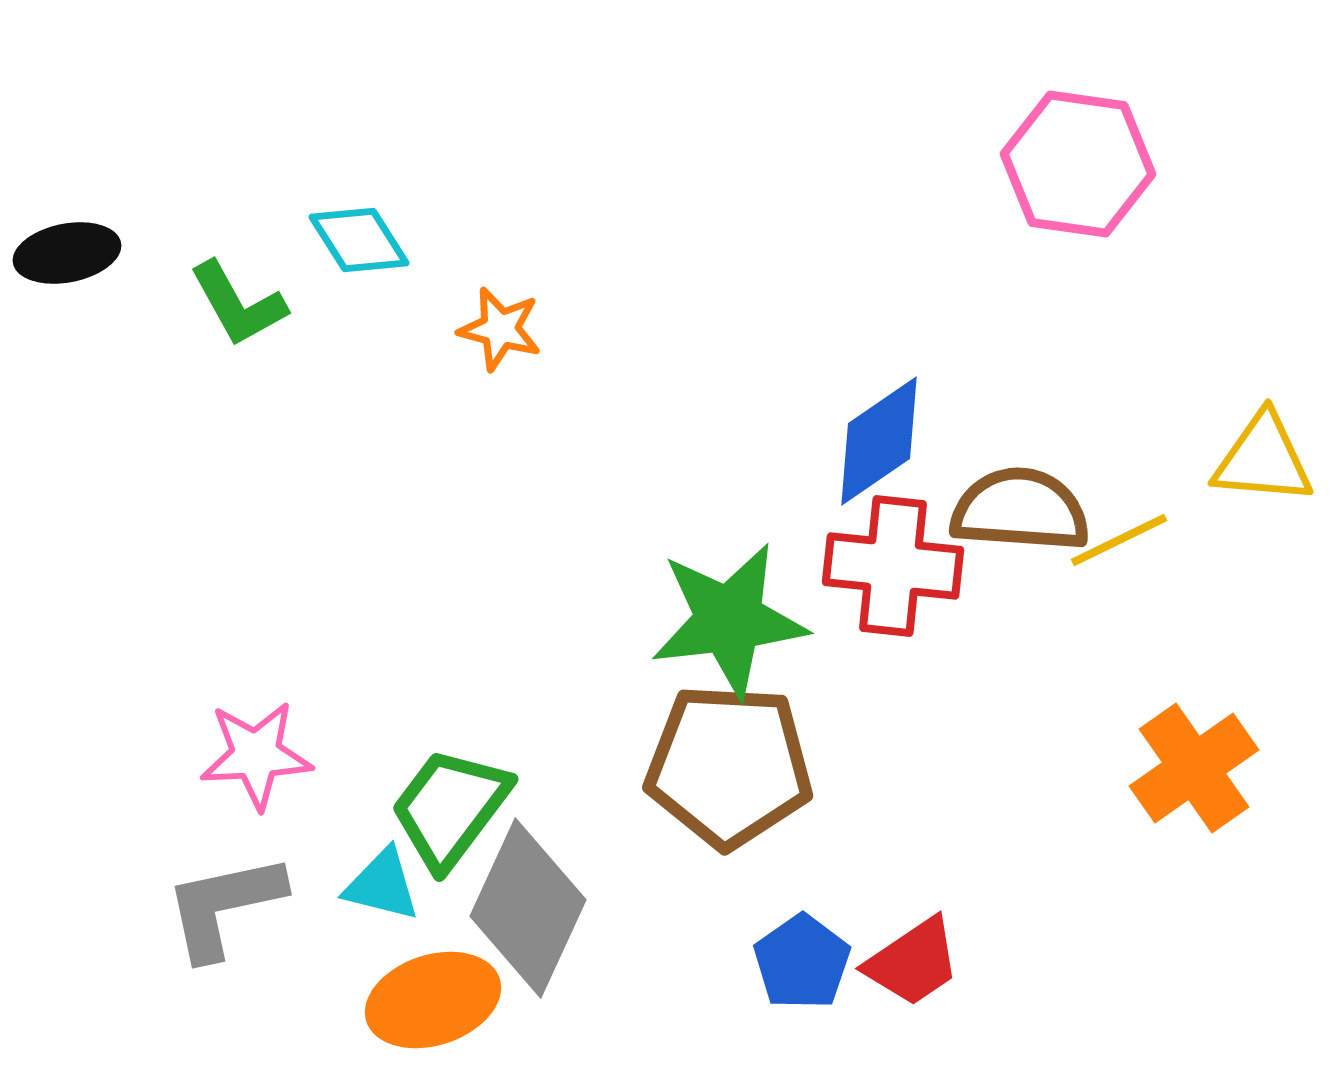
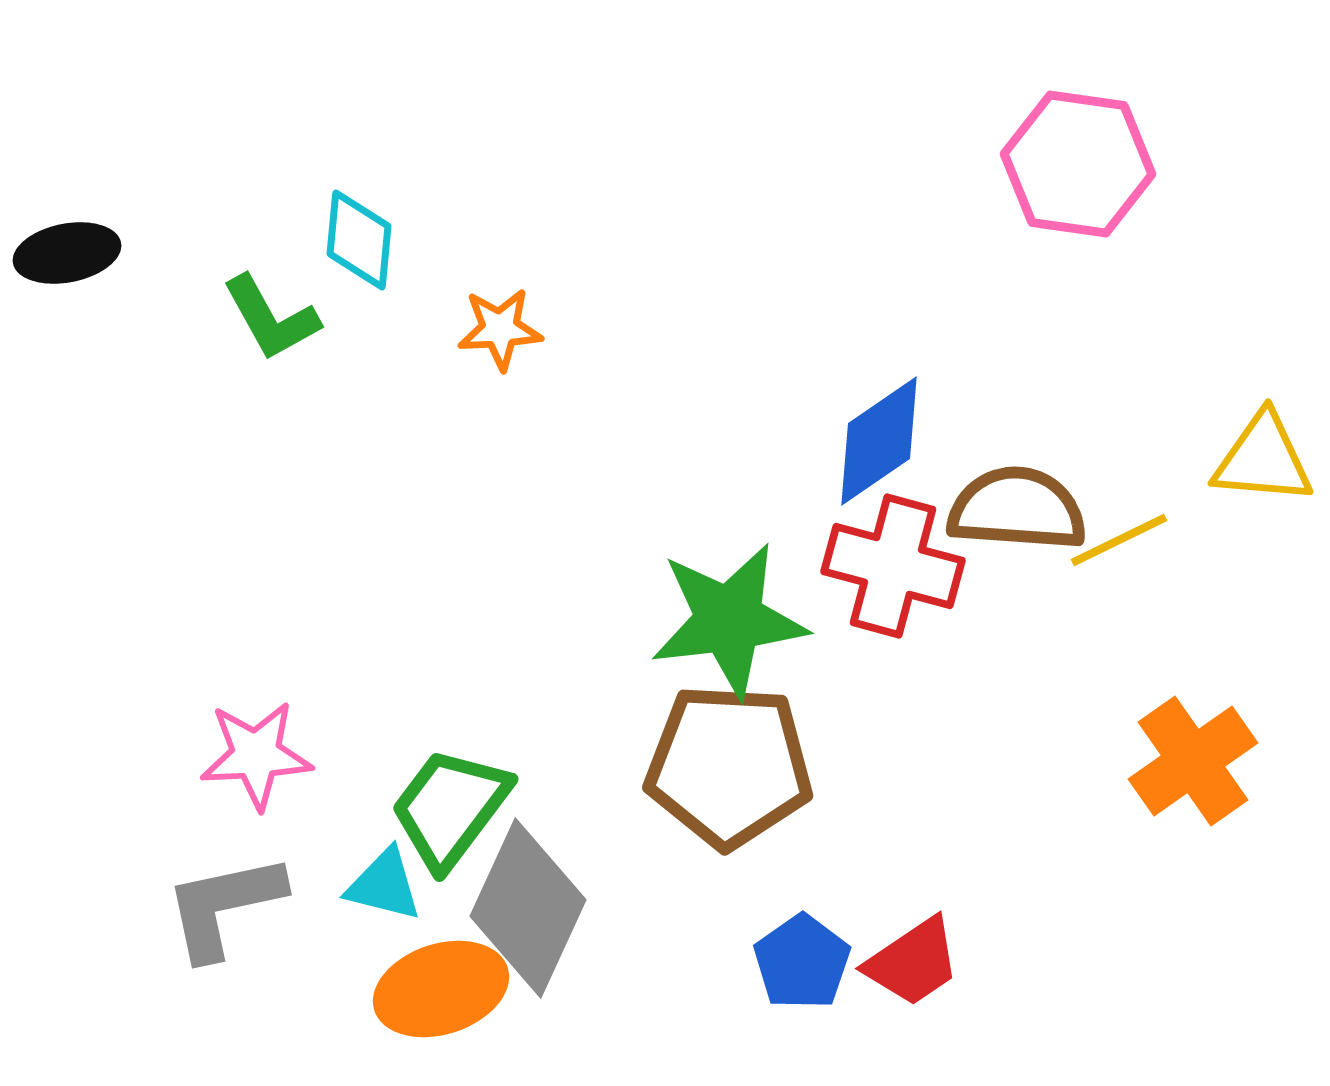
cyan diamond: rotated 38 degrees clockwise
green L-shape: moved 33 px right, 14 px down
orange star: rotated 18 degrees counterclockwise
brown semicircle: moved 3 px left, 1 px up
red cross: rotated 9 degrees clockwise
orange cross: moved 1 px left, 7 px up
cyan triangle: moved 2 px right
orange ellipse: moved 8 px right, 11 px up
